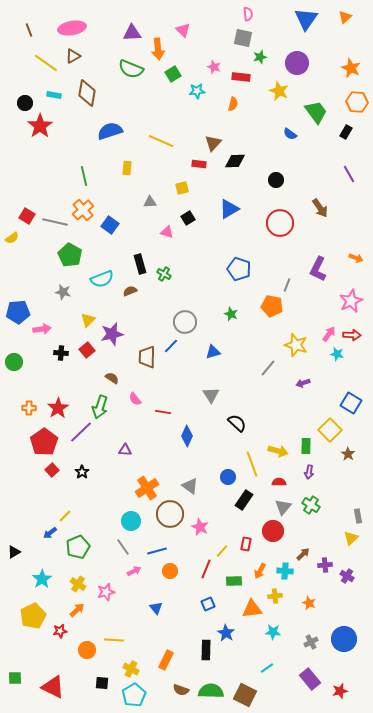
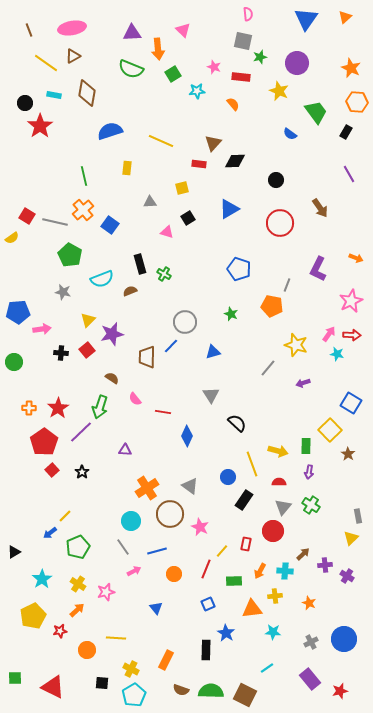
gray square at (243, 38): moved 3 px down
orange semicircle at (233, 104): rotated 56 degrees counterclockwise
orange circle at (170, 571): moved 4 px right, 3 px down
yellow line at (114, 640): moved 2 px right, 2 px up
